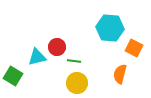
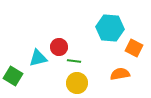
red circle: moved 2 px right
cyan triangle: moved 1 px right, 1 px down
orange semicircle: rotated 66 degrees clockwise
